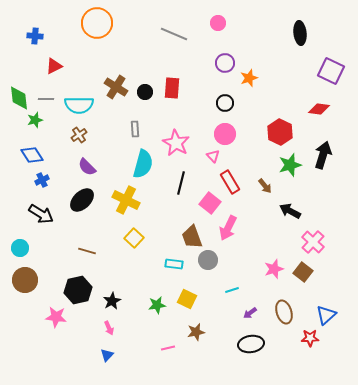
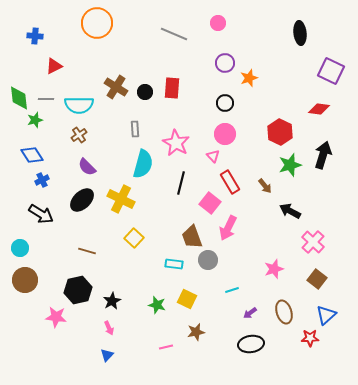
yellow cross at (126, 200): moved 5 px left, 1 px up
brown square at (303, 272): moved 14 px right, 7 px down
green star at (157, 305): rotated 24 degrees clockwise
pink line at (168, 348): moved 2 px left, 1 px up
